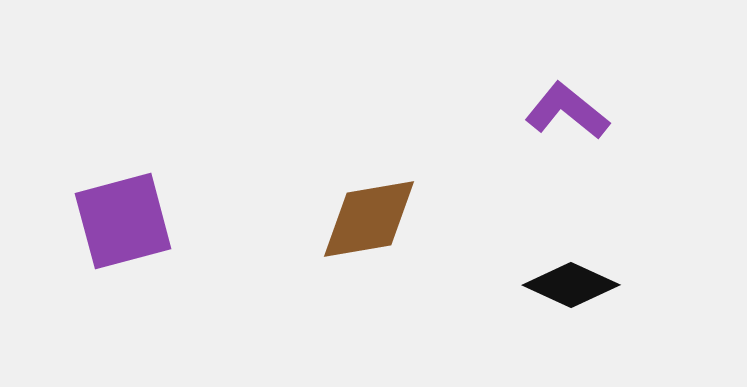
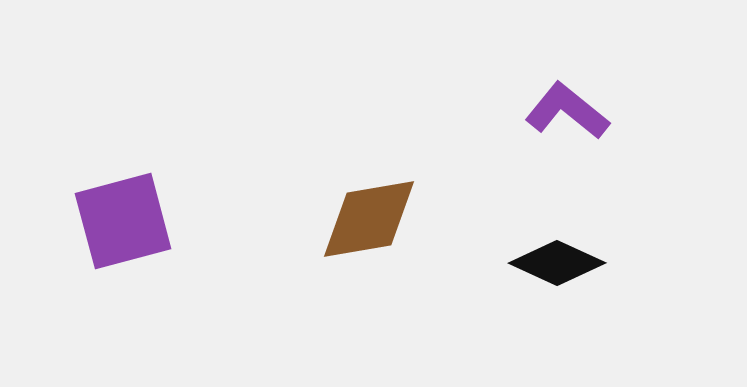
black diamond: moved 14 px left, 22 px up
